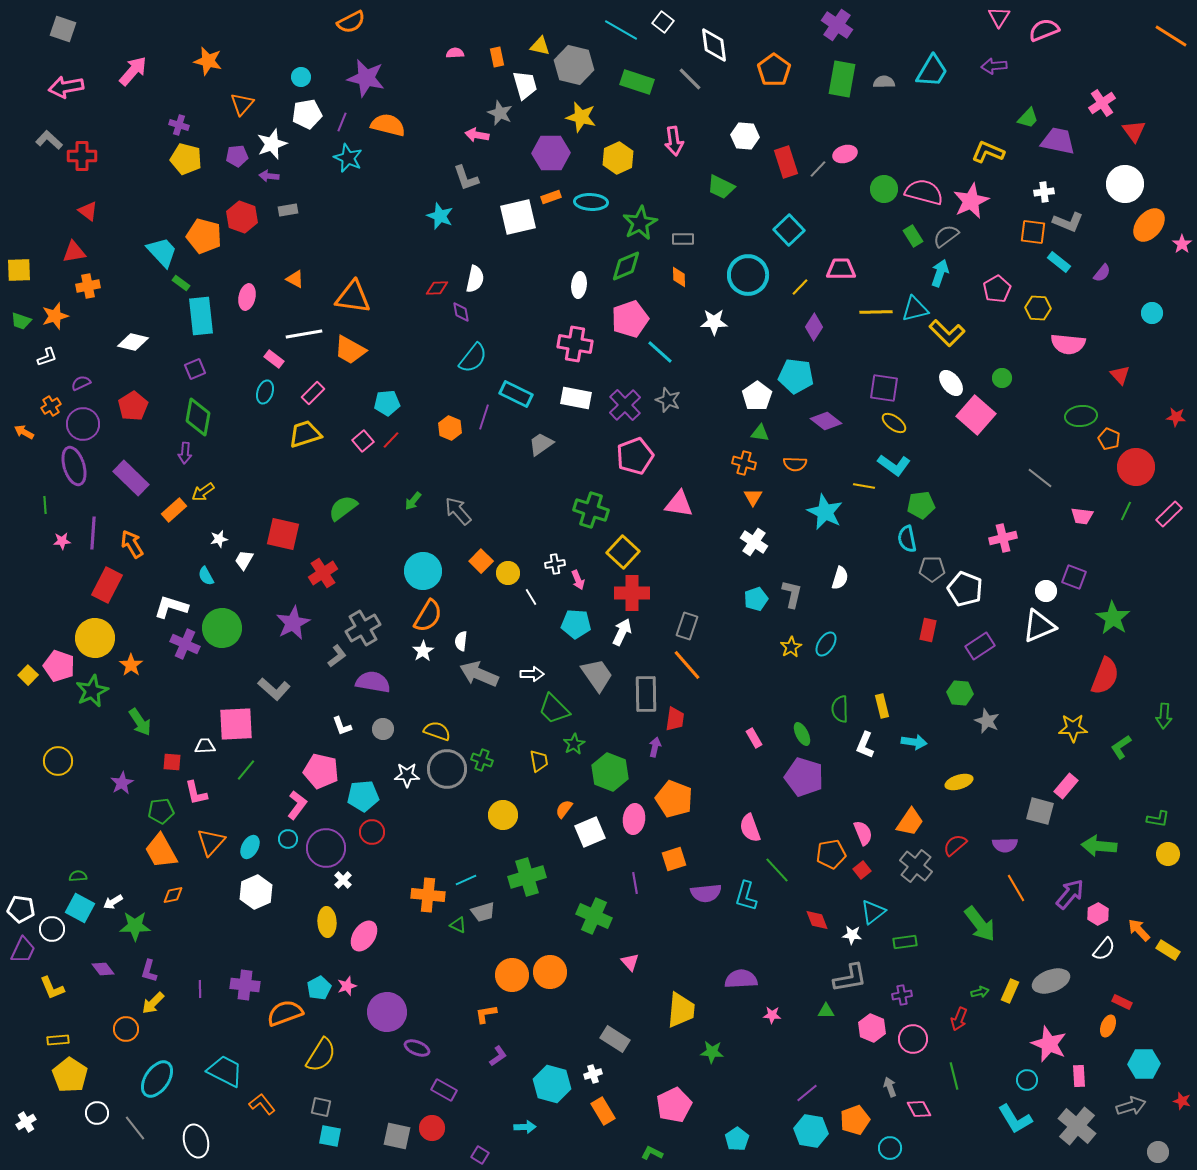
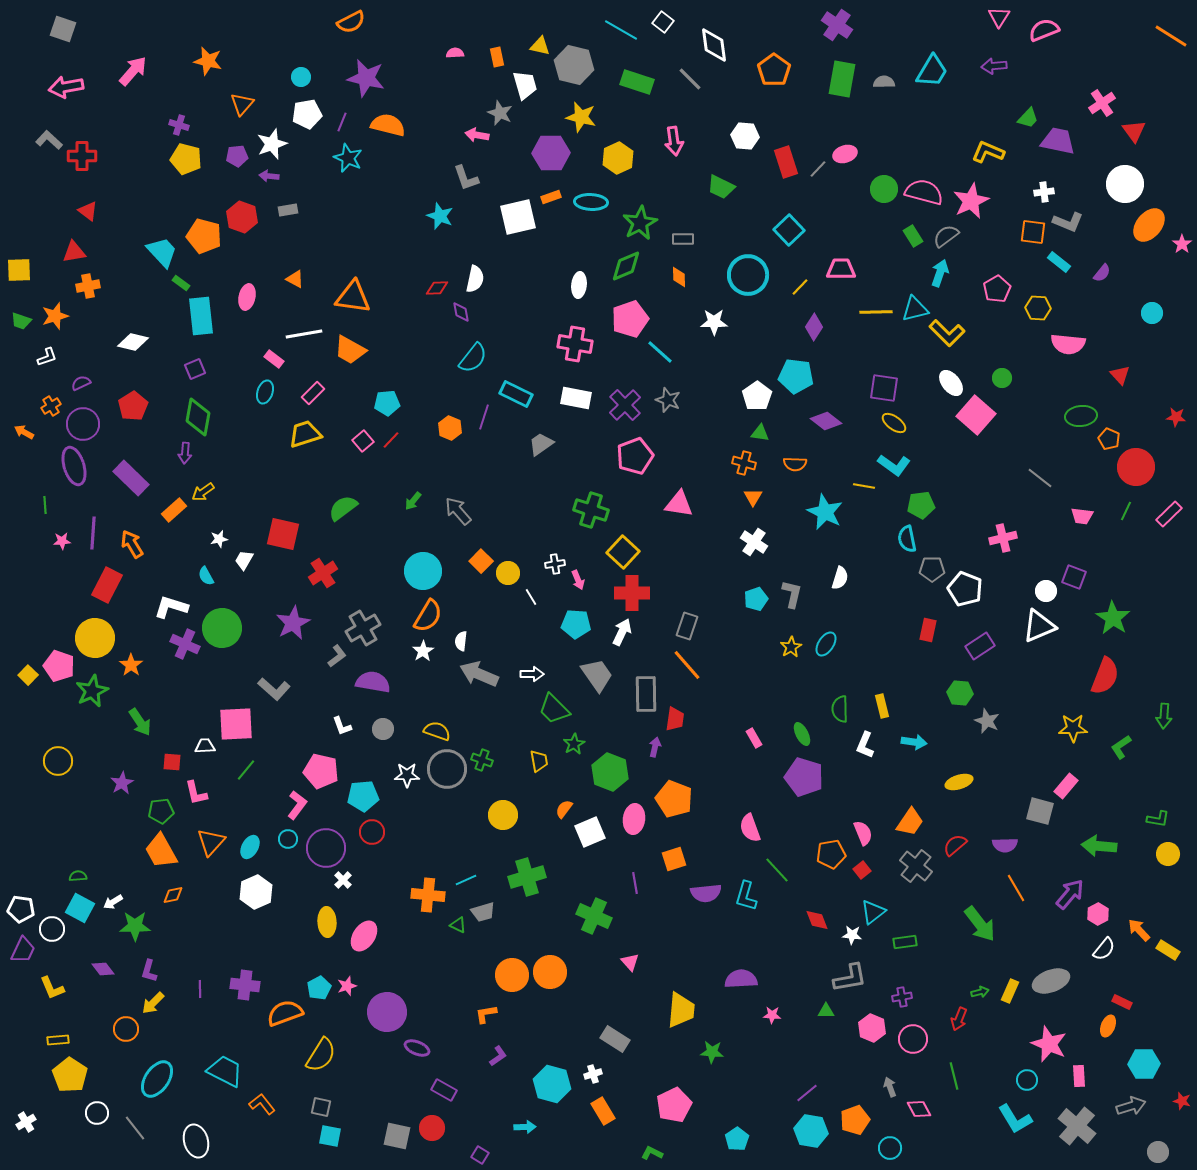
purple cross at (902, 995): moved 2 px down
